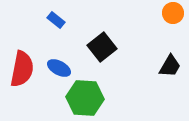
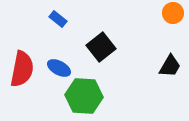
blue rectangle: moved 2 px right, 1 px up
black square: moved 1 px left
green hexagon: moved 1 px left, 2 px up
